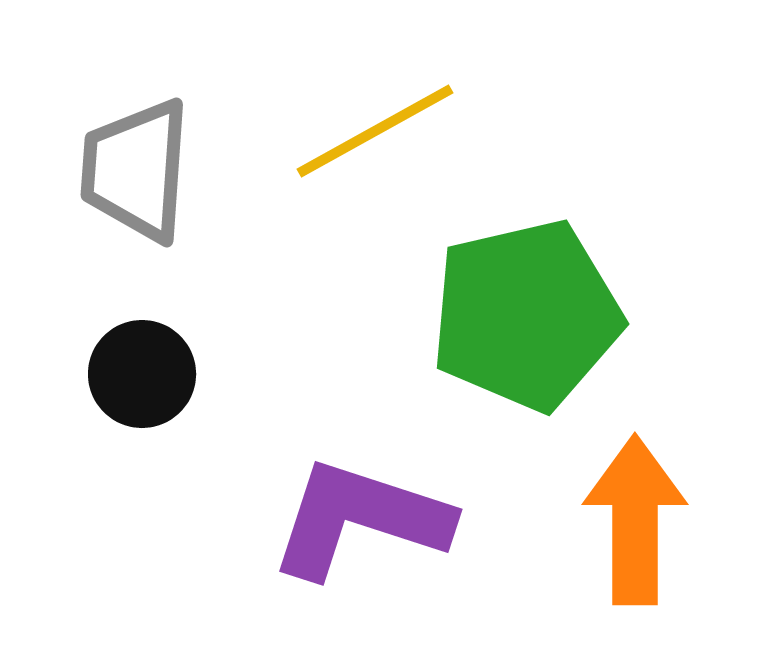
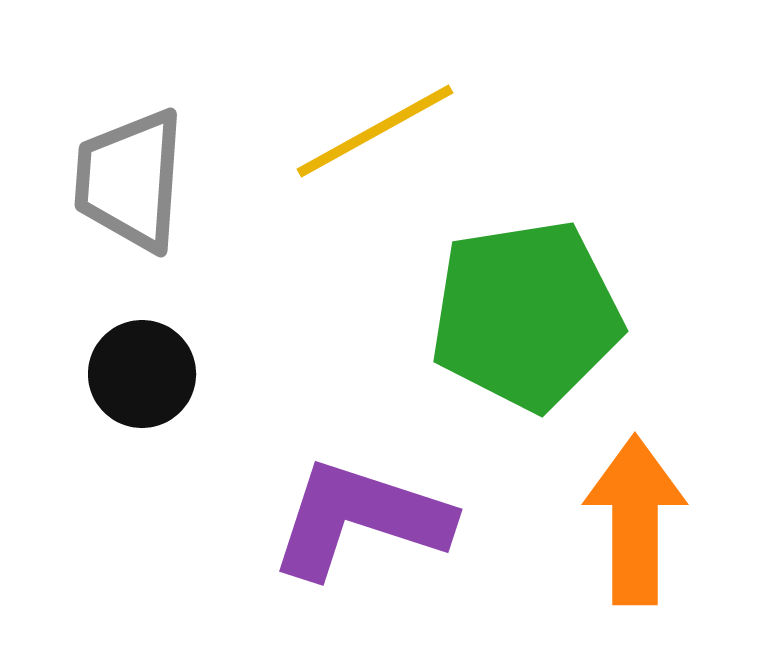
gray trapezoid: moved 6 px left, 10 px down
green pentagon: rotated 4 degrees clockwise
